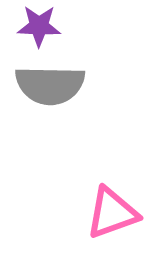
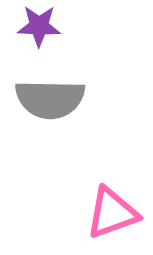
gray semicircle: moved 14 px down
